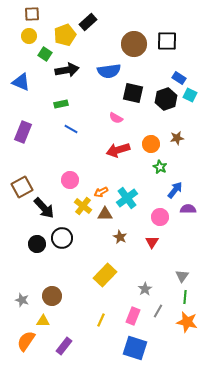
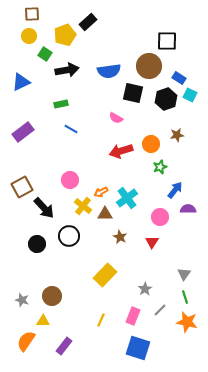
brown circle at (134, 44): moved 15 px right, 22 px down
blue triangle at (21, 82): rotated 48 degrees counterclockwise
purple rectangle at (23, 132): rotated 30 degrees clockwise
brown star at (177, 138): moved 3 px up
red arrow at (118, 150): moved 3 px right, 1 px down
green star at (160, 167): rotated 24 degrees clockwise
black circle at (62, 238): moved 7 px right, 2 px up
gray triangle at (182, 276): moved 2 px right, 2 px up
green line at (185, 297): rotated 24 degrees counterclockwise
gray line at (158, 311): moved 2 px right, 1 px up; rotated 16 degrees clockwise
blue square at (135, 348): moved 3 px right
